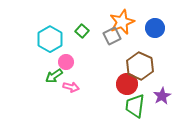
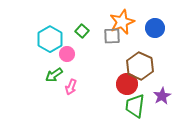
gray square: rotated 24 degrees clockwise
pink circle: moved 1 px right, 8 px up
green arrow: moved 1 px up
pink arrow: rotated 98 degrees clockwise
